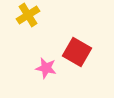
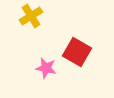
yellow cross: moved 3 px right, 1 px down
